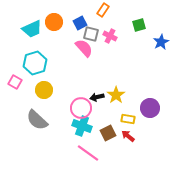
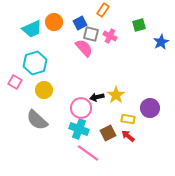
cyan cross: moved 3 px left, 3 px down
